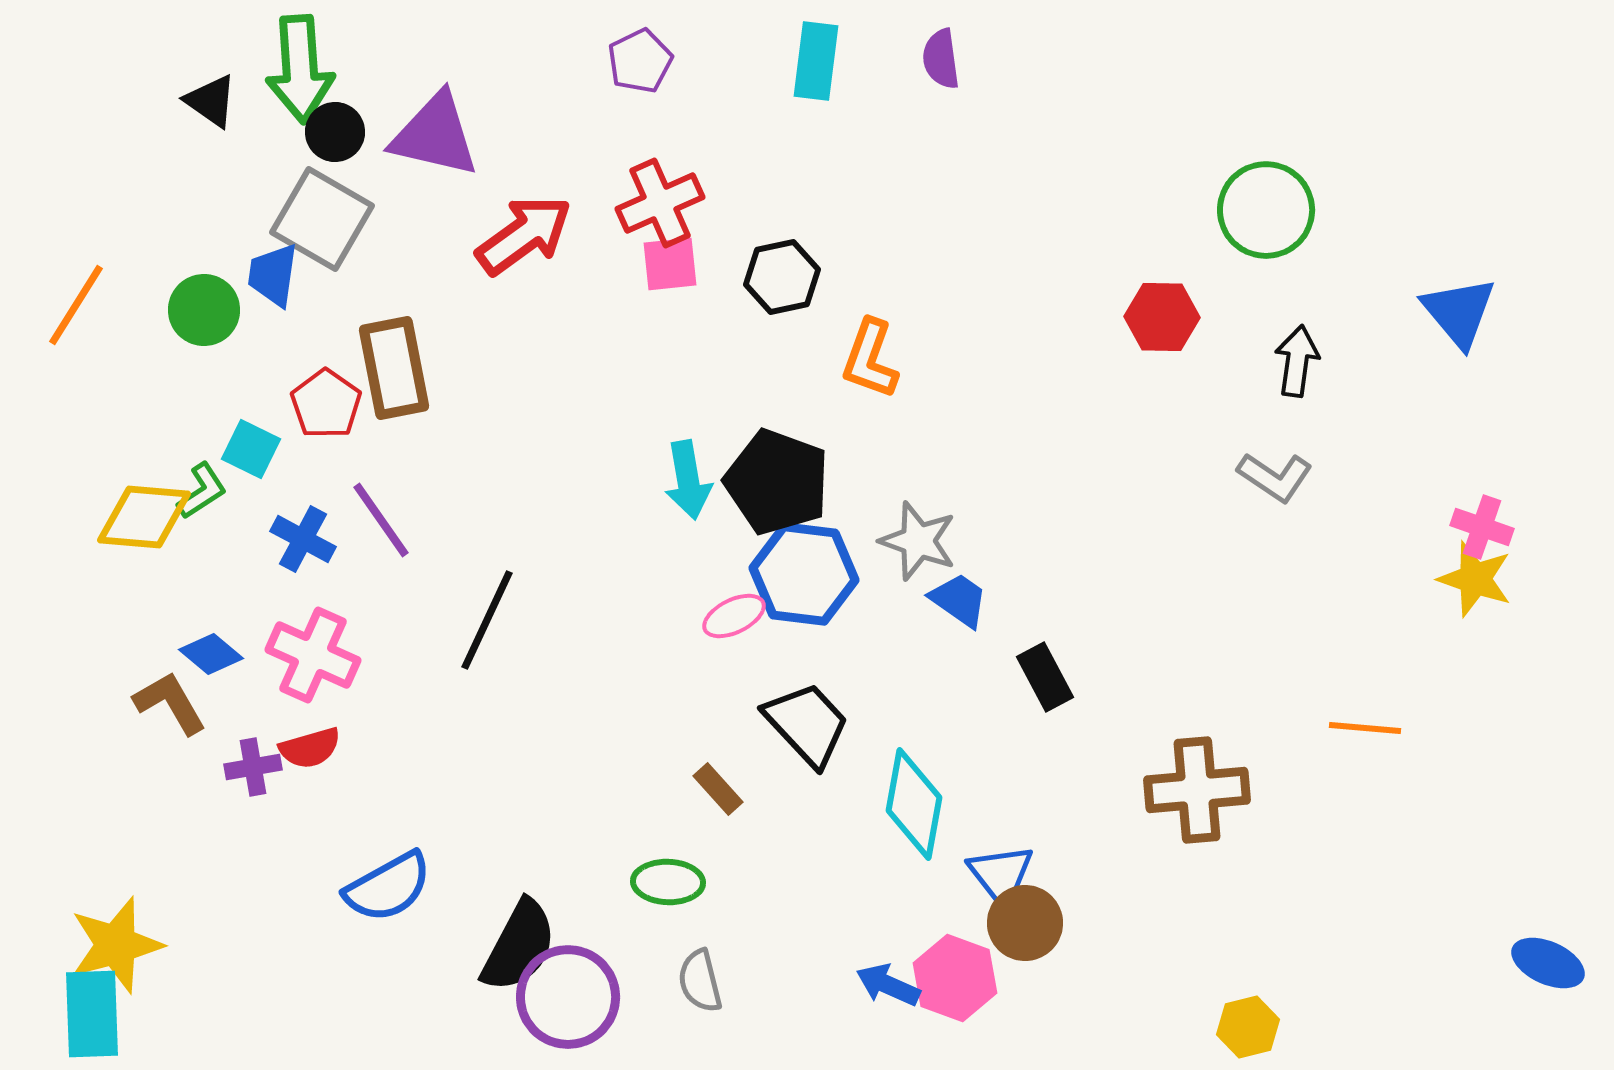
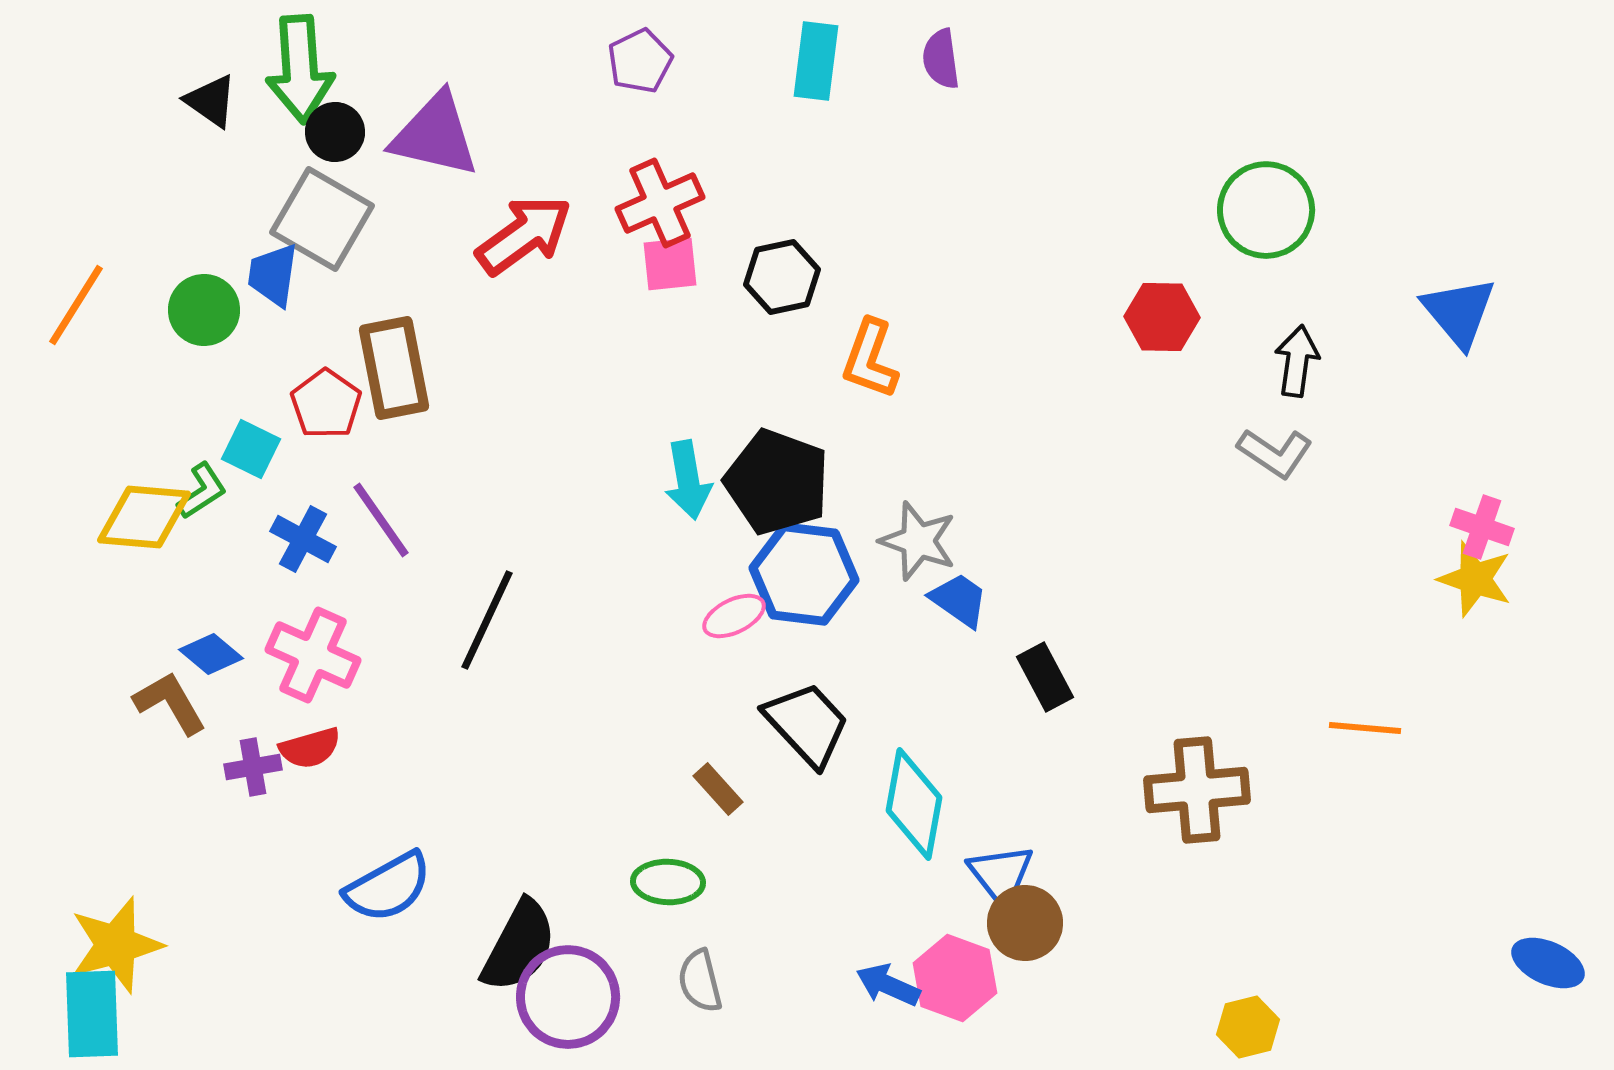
gray L-shape at (1275, 477): moved 24 px up
